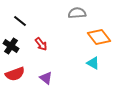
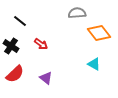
orange diamond: moved 4 px up
red arrow: rotated 16 degrees counterclockwise
cyan triangle: moved 1 px right, 1 px down
red semicircle: rotated 24 degrees counterclockwise
